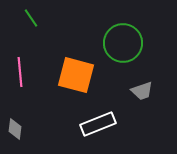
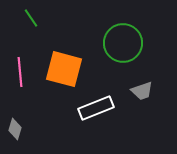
orange square: moved 12 px left, 6 px up
white rectangle: moved 2 px left, 16 px up
gray diamond: rotated 10 degrees clockwise
